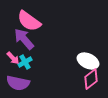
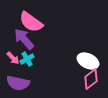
pink semicircle: moved 2 px right, 1 px down
cyan cross: moved 2 px right, 3 px up
